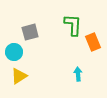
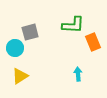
green L-shape: rotated 90 degrees clockwise
cyan circle: moved 1 px right, 4 px up
yellow triangle: moved 1 px right
